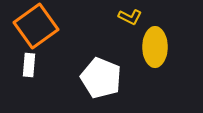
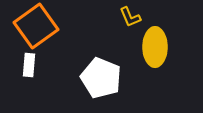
yellow L-shape: rotated 40 degrees clockwise
